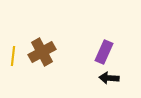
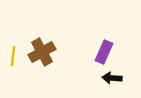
black arrow: moved 3 px right
